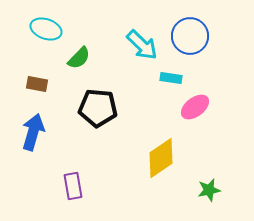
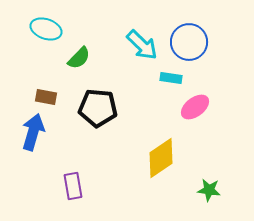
blue circle: moved 1 px left, 6 px down
brown rectangle: moved 9 px right, 13 px down
green star: rotated 20 degrees clockwise
